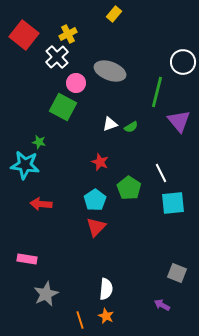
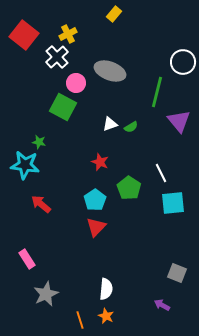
red arrow: rotated 35 degrees clockwise
pink rectangle: rotated 48 degrees clockwise
